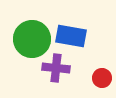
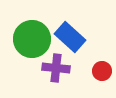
blue rectangle: moved 1 px left, 1 px down; rotated 32 degrees clockwise
red circle: moved 7 px up
